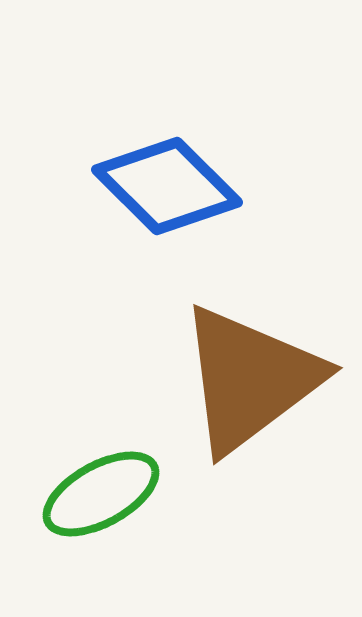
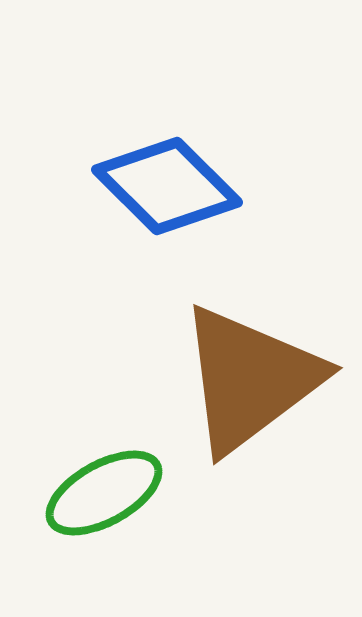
green ellipse: moved 3 px right, 1 px up
